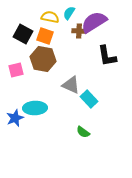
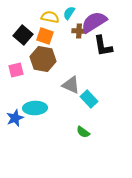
black square: moved 1 px down; rotated 12 degrees clockwise
black L-shape: moved 4 px left, 10 px up
